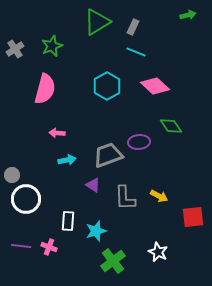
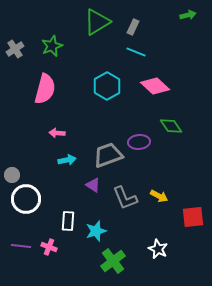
gray L-shape: rotated 20 degrees counterclockwise
white star: moved 3 px up
